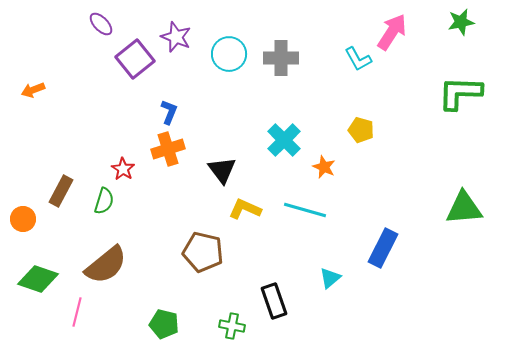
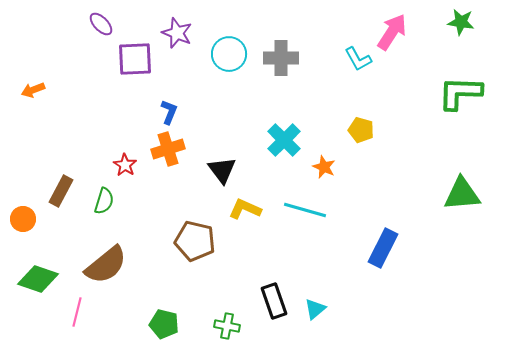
green star: rotated 20 degrees clockwise
purple star: moved 1 px right, 4 px up
purple square: rotated 36 degrees clockwise
red star: moved 2 px right, 4 px up
green triangle: moved 2 px left, 14 px up
brown pentagon: moved 8 px left, 11 px up
cyan triangle: moved 15 px left, 31 px down
green cross: moved 5 px left
